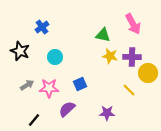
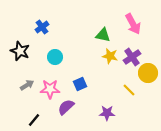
purple cross: rotated 36 degrees counterclockwise
pink star: moved 1 px right, 1 px down
purple semicircle: moved 1 px left, 2 px up
